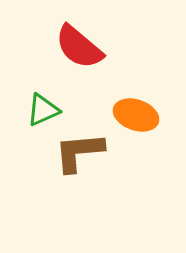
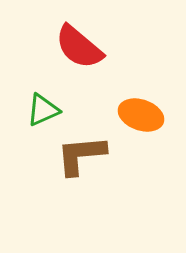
orange ellipse: moved 5 px right
brown L-shape: moved 2 px right, 3 px down
